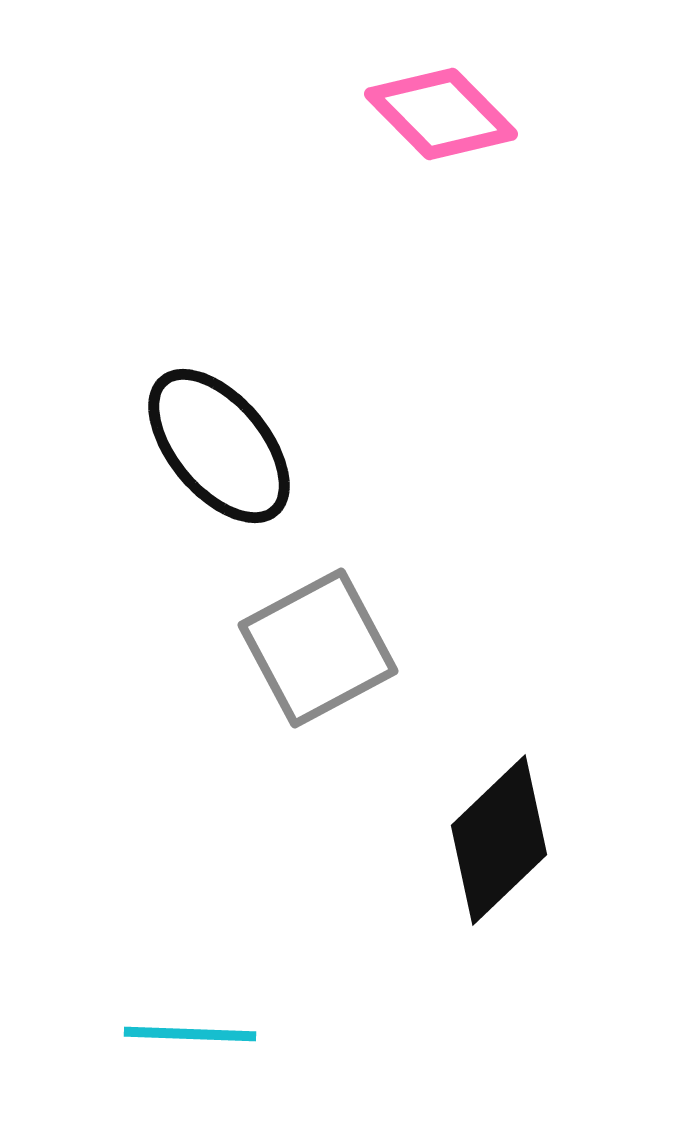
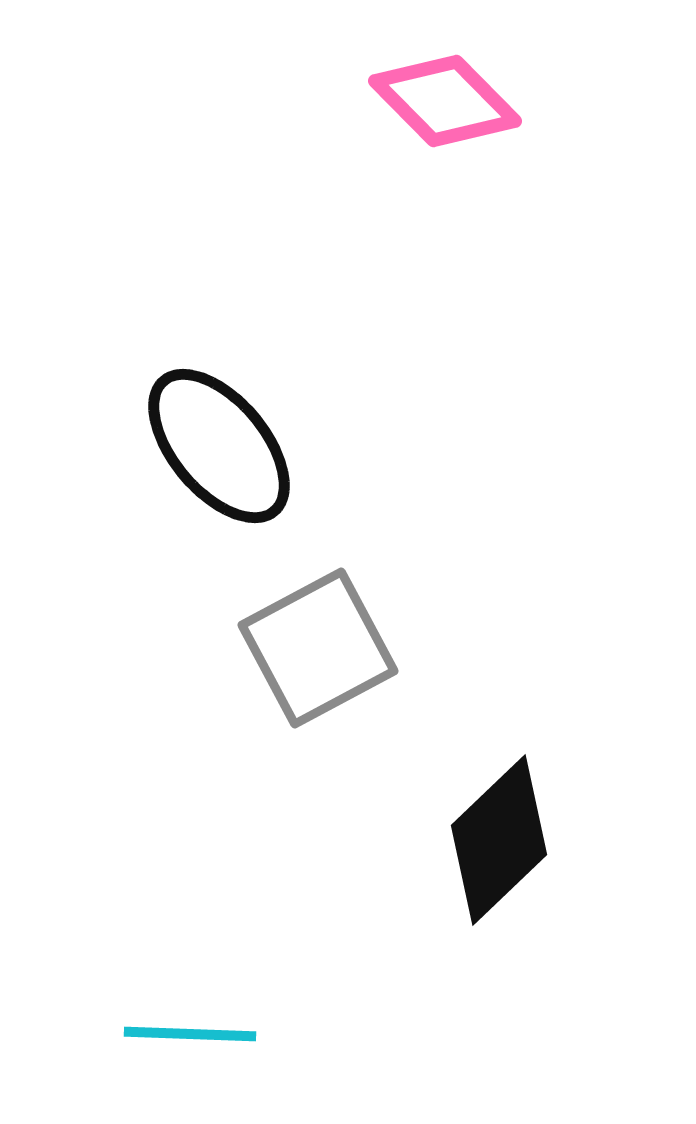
pink diamond: moved 4 px right, 13 px up
